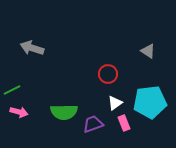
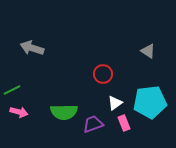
red circle: moved 5 px left
